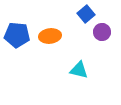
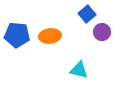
blue square: moved 1 px right
